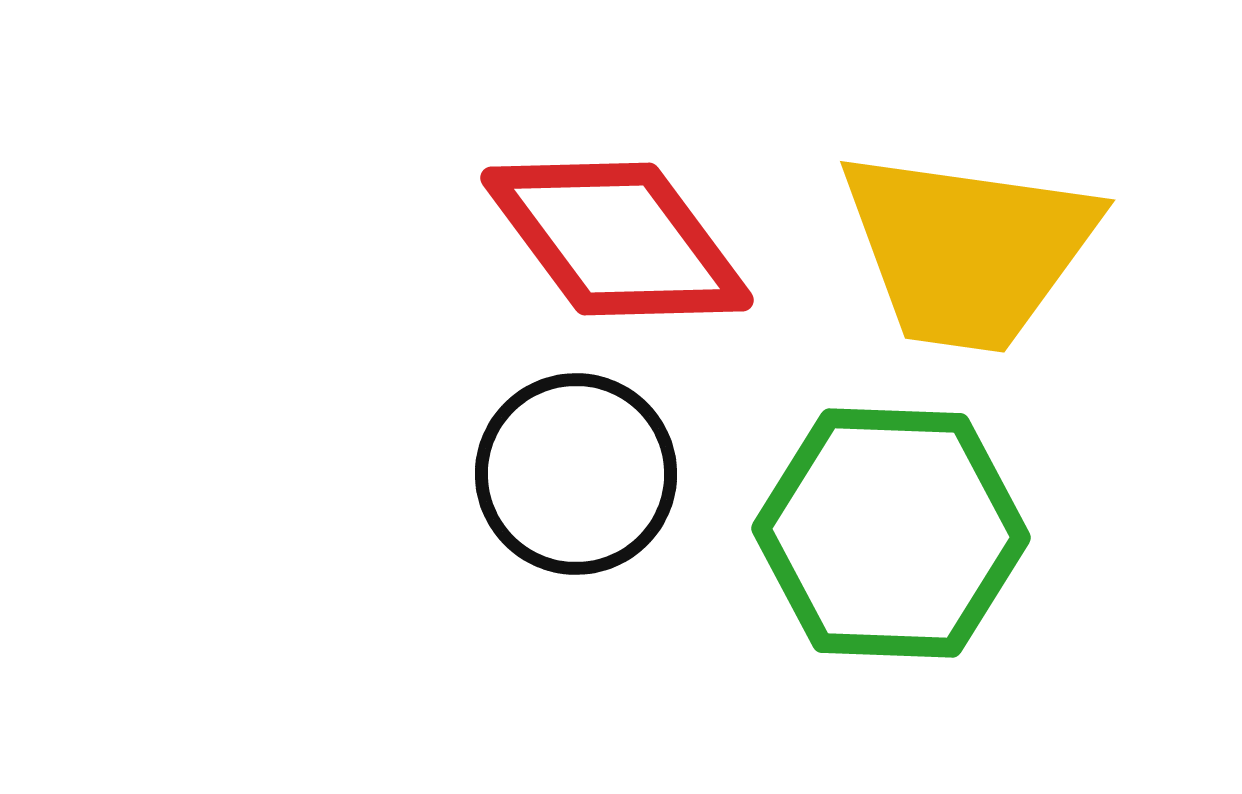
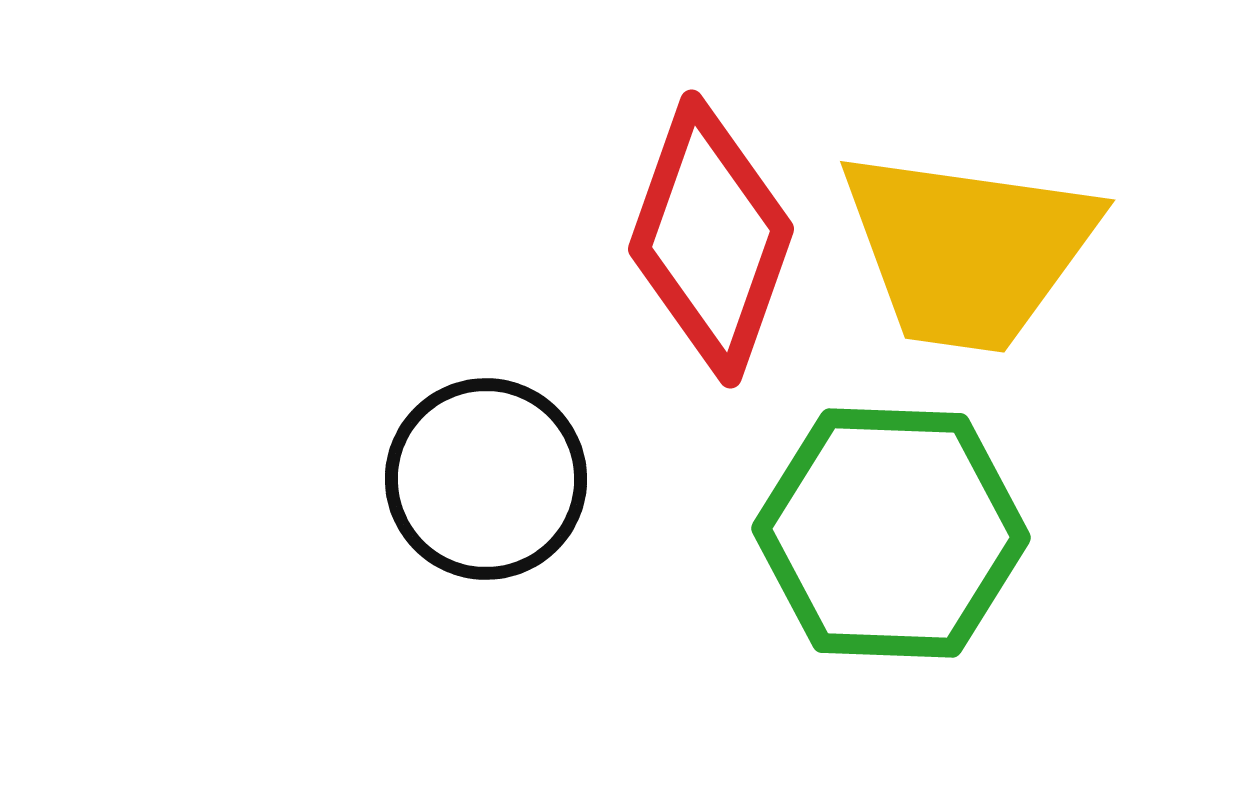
red diamond: moved 94 px right; rotated 56 degrees clockwise
black circle: moved 90 px left, 5 px down
